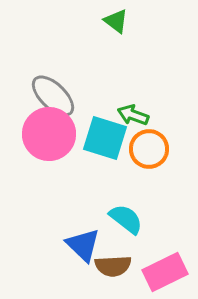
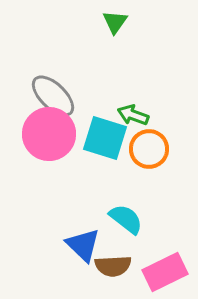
green triangle: moved 1 px left, 1 px down; rotated 28 degrees clockwise
